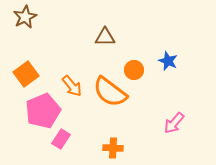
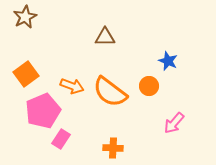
orange circle: moved 15 px right, 16 px down
orange arrow: rotated 30 degrees counterclockwise
